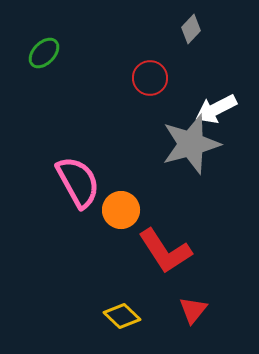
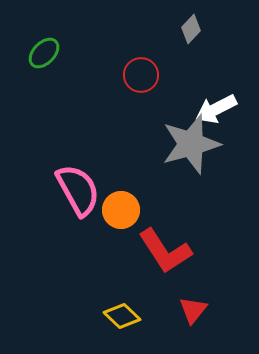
red circle: moved 9 px left, 3 px up
pink semicircle: moved 8 px down
